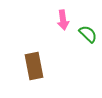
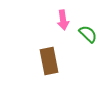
brown rectangle: moved 15 px right, 5 px up
